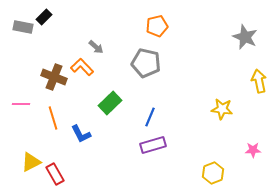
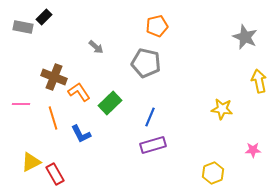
orange L-shape: moved 3 px left, 25 px down; rotated 10 degrees clockwise
